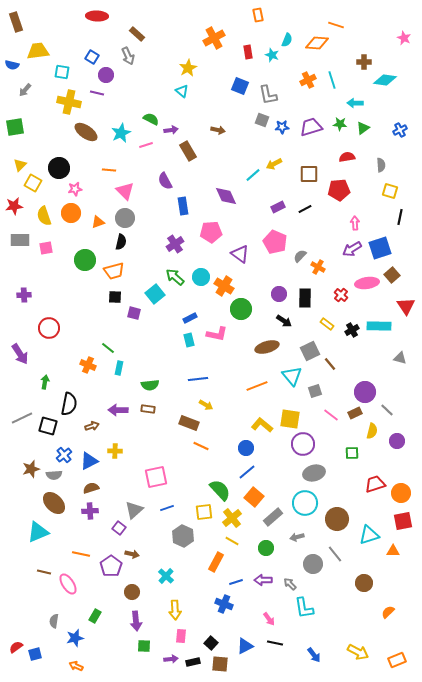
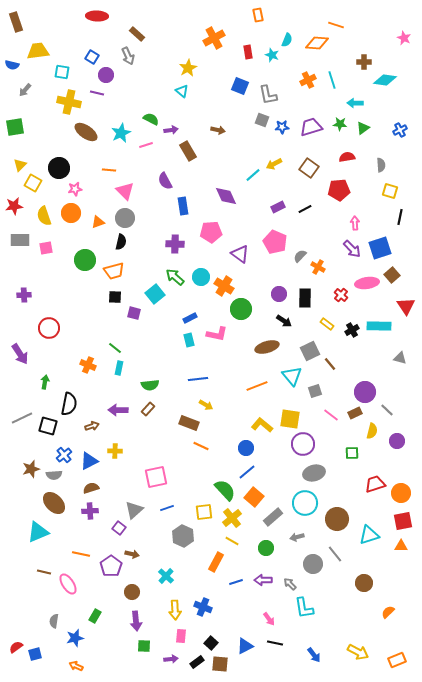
brown square at (309, 174): moved 6 px up; rotated 36 degrees clockwise
purple cross at (175, 244): rotated 36 degrees clockwise
purple arrow at (352, 249): rotated 102 degrees counterclockwise
green line at (108, 348): moved 7 px right
brown rectangle at (148, 409): rotated 56 degrees counterclockwise
green semicircle at (220, 490): moved 5 px right
orange triangle at (393, 551): moved 8 px right, 5 px up
blue cross at (224, 604): moved 21 px left, 3 px down
black rectangle at (193, 662): moved 4 px right; rotated 24 degrees counterclockwise
